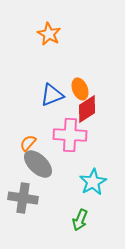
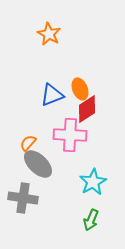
green arrow: moved 11 px right
